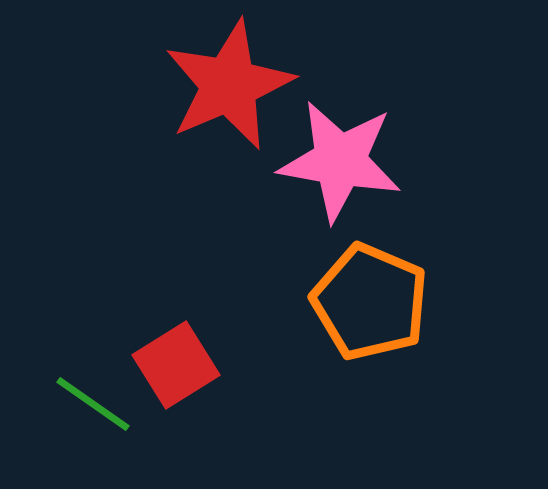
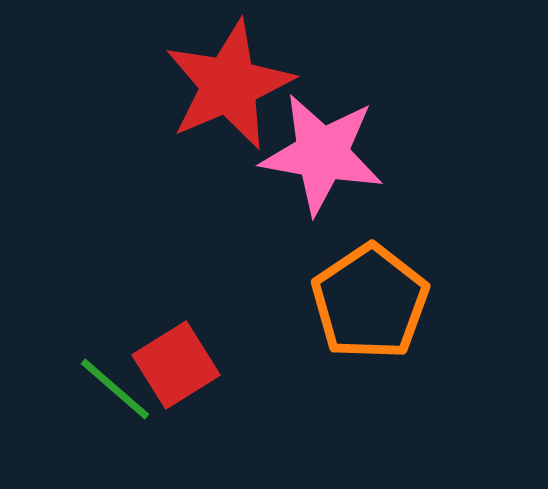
pink star: moved 18 px left, 7 px up
orange pentagon: rotated 15 degrees clockwise
green line: moved 22 px right, 15 px up; rotated 6 degrees clockwise
